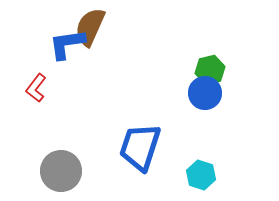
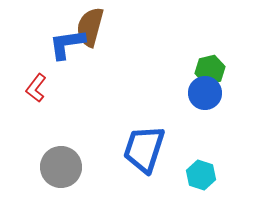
brown semicircle: rotated 9 degrees counterclockwise
blue trapezoid: moved 4 px right, 2 px down
gray circle: moved 4 px up
